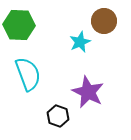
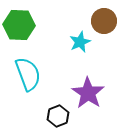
purple star: moved 1 px down; rotated 8 degrees clockwise
black hexagon: rotated 20 degrees clockwise
